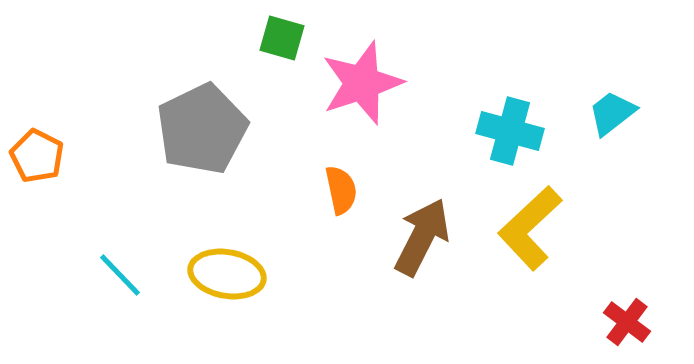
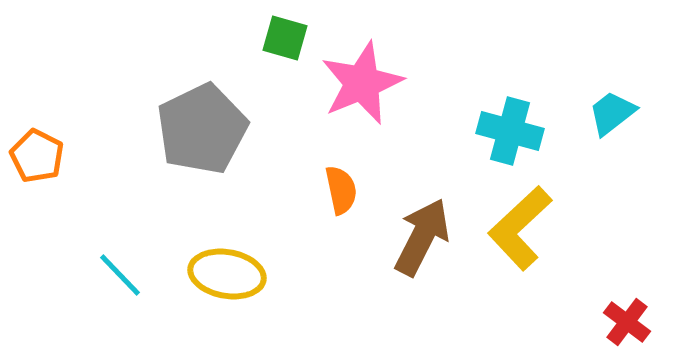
green square: moved 3 px right
pink star: rotated 4 degrees counterclockwise
yellow L-shape: moved 10 px left
